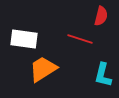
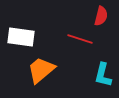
white rectangle: moved 3 px left, 2 px up
orange trapezoid: moved 2 px left, 1 px down; rotated 8 degrees counterclockwise
